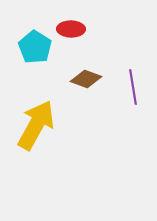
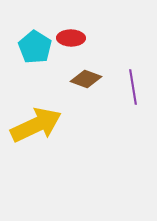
red ellipse: moved 9 px down
yellow arrow: rotated 36 degrees clockwise
